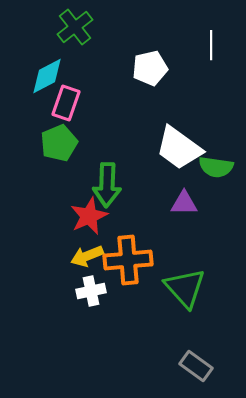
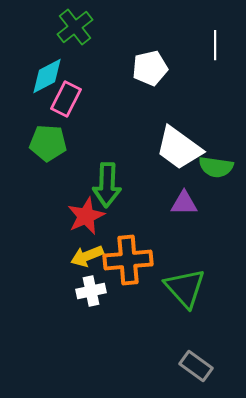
white line: moved 4 px right
pink rectangle: moved 4 px up; rotated 8 degrees clockwise
green pentagon: moved 11 px left; rotated 27 degrees clockwise
red star: moved 3 px left
